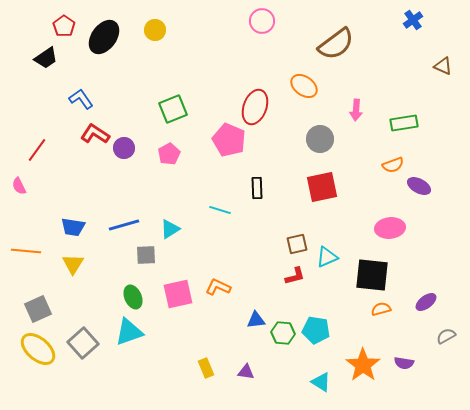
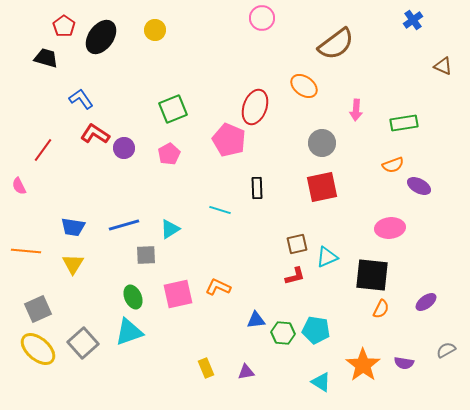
pink circle at (262, 21): moved 3 px up
black ellipse at (104, 37): moved 3 px left
black trapezoid at (46, 58): rotated 130 degrees counterclockwise
gray circle at (320, 139): moved 2 px right, 4 px down
red line at (37, 150): moved 6 px right
orange semicircle at (381, 309): rotated 132 degrees clockwise
gray semicircle at (446, 336): moved 14 px down
purple triangle at (246, 372): rotated 18 degrees counterclockwise
